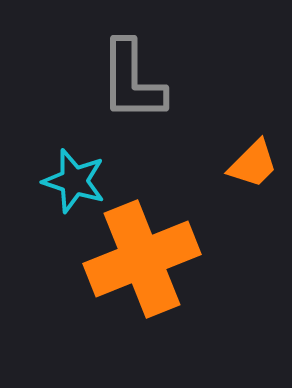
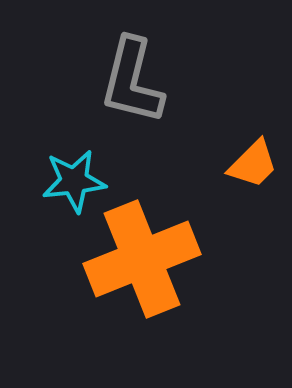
gray L-shape: rotated 14 degrees clockwise
cyan star: rotated 24 degrees counterclockwise
